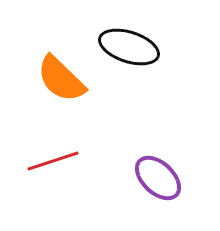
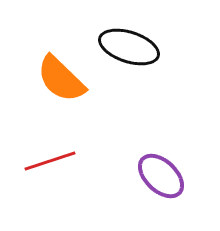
red line: moved 3 px left
purple ellipse: moved 3 px right, 2 px up
